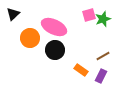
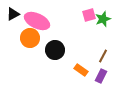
black triangle: rotated 16 degrees clockwise
pink ellipse: moved 17 px left, 6 px up
brown line: rotated 32 degrees counterclockwise
